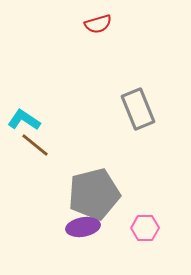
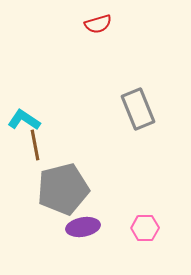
brown line: rotated 40 degrees clockwise
gray pentagon: moved 31 px left, 5 px up
